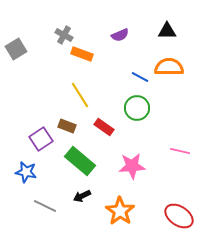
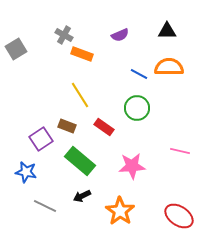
blue line: moved 1 px left, 3 px up
